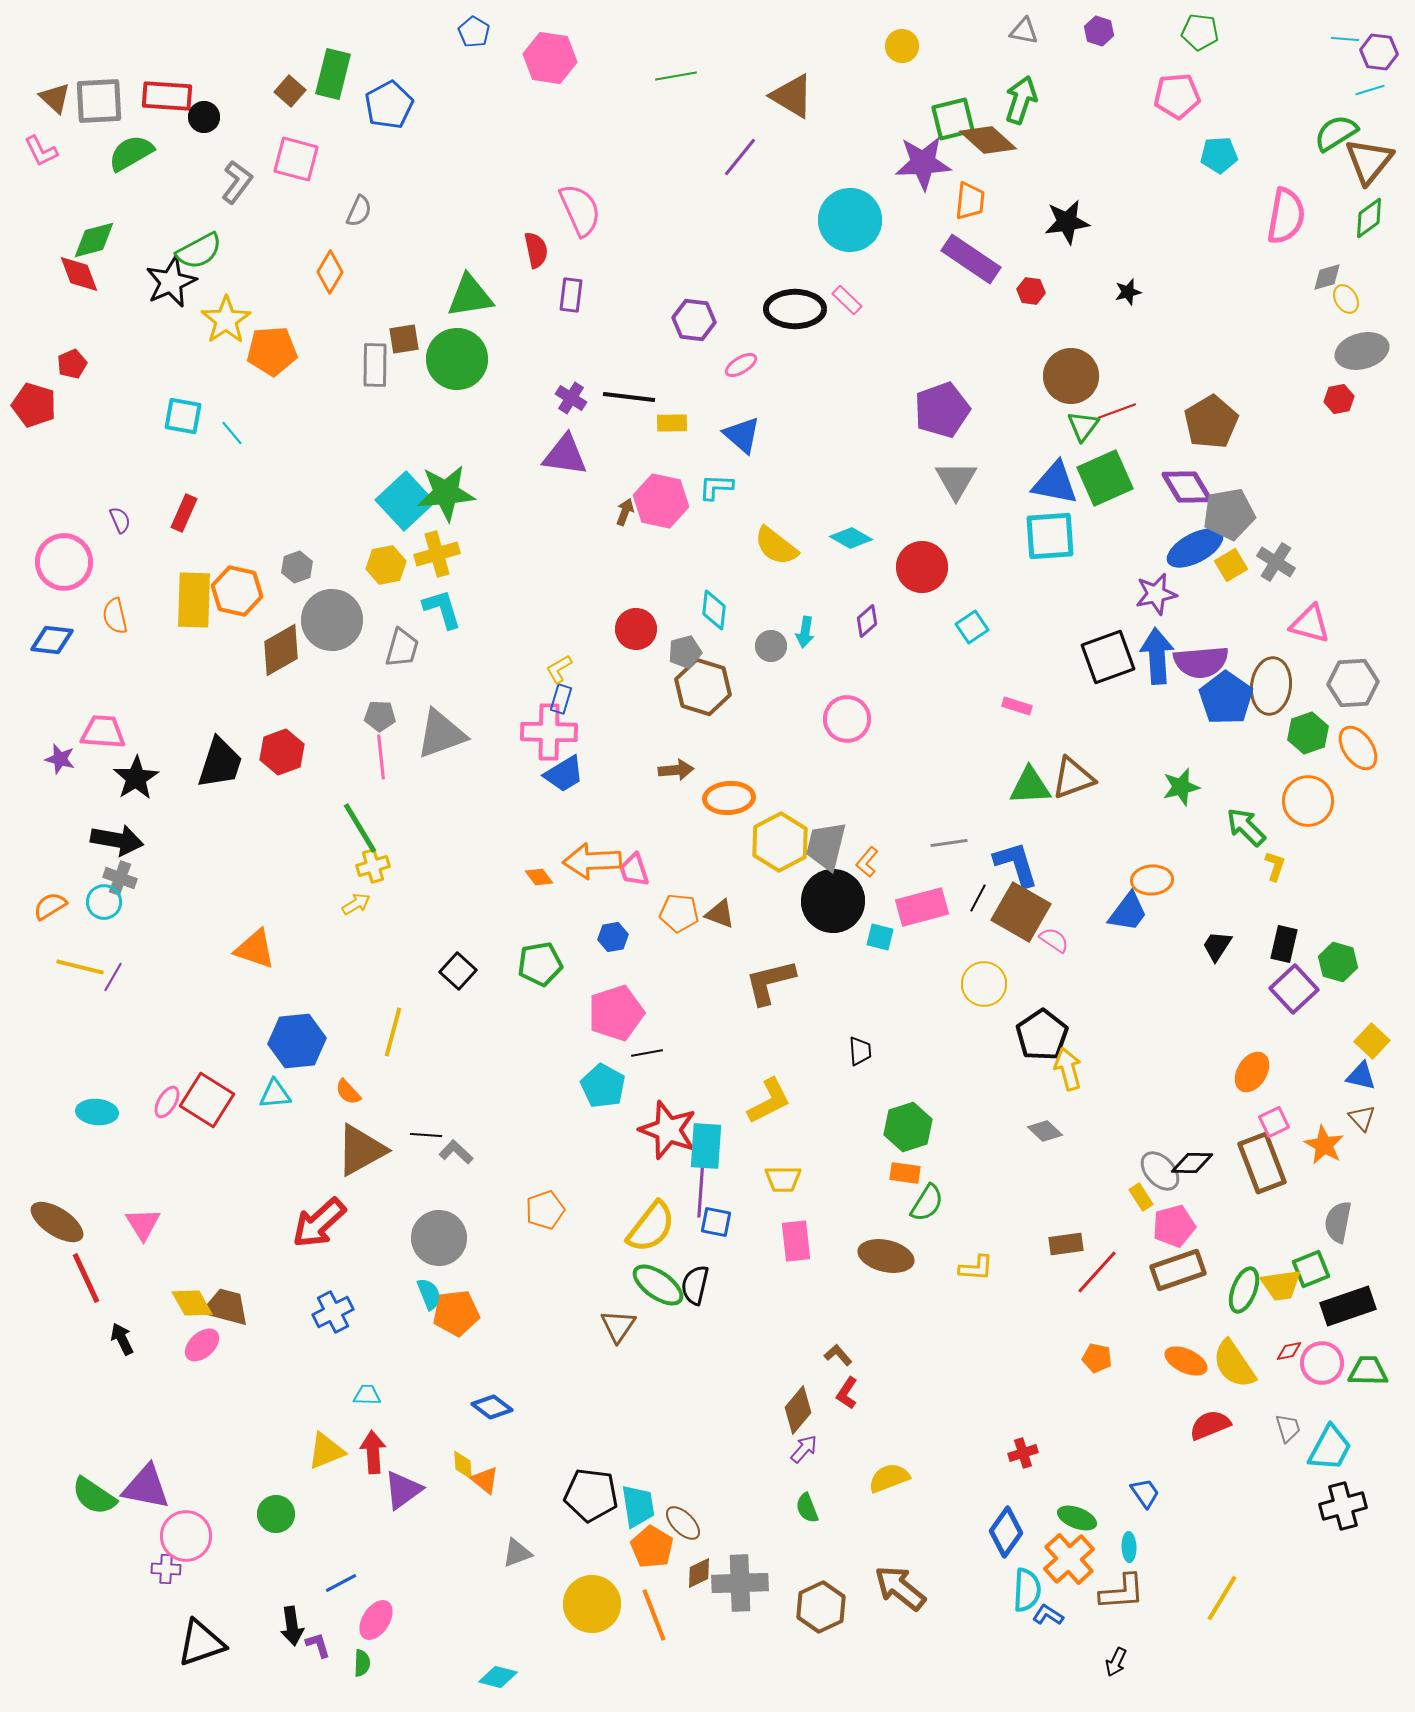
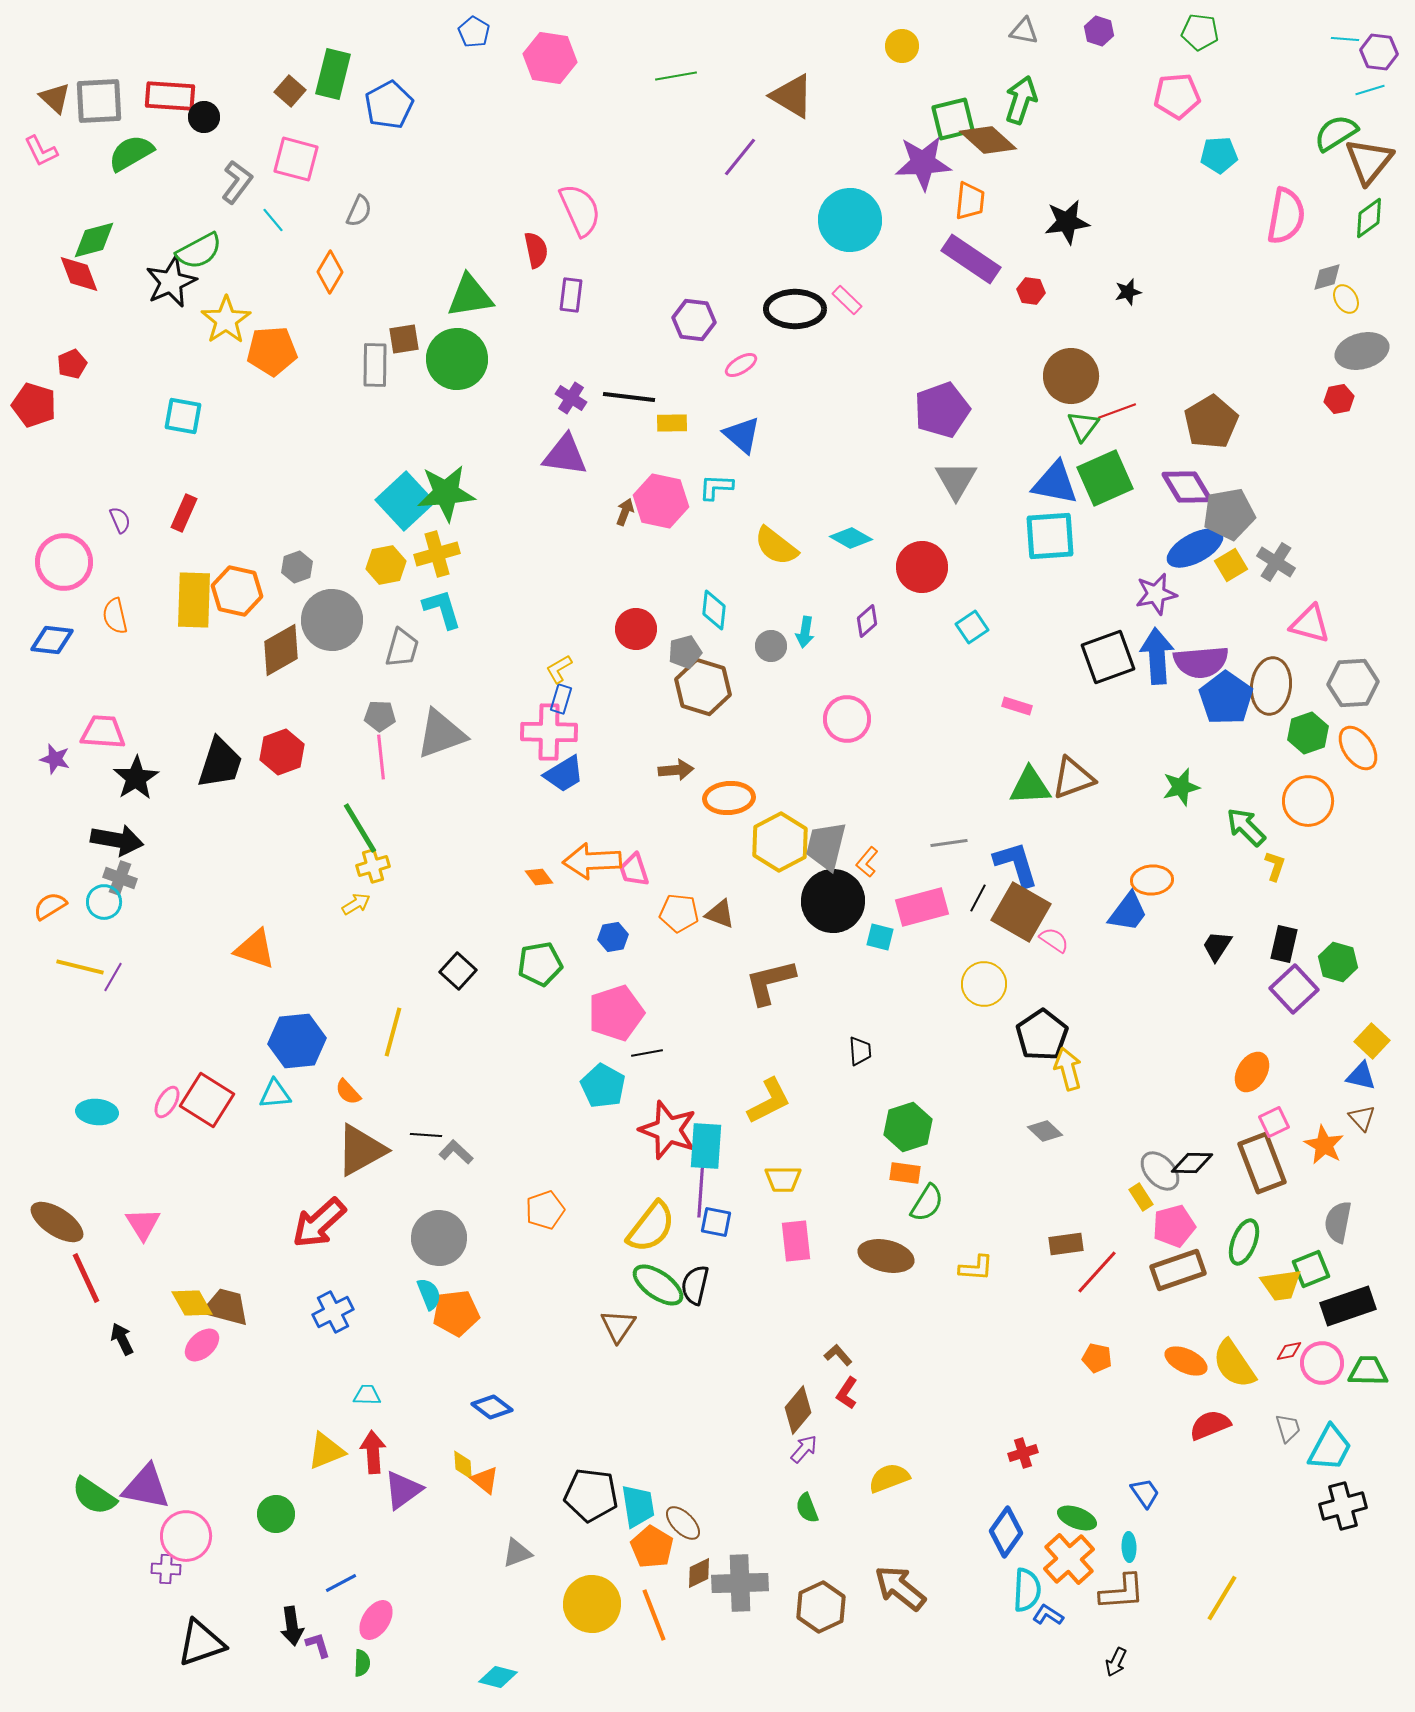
red rectangle at (167, 96): moved 3 px right
cyan line at (232, 433): moved 41 px right, 213 px up
purple star at (60, 759): moved 5 px left
green ellipse at (1244, 1290): moved 48 px up
